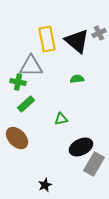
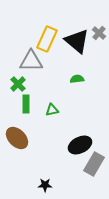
gray cross: rotated 24 degrees counterclockwise
yellow rectangle: rotated 35 degrees clockwise
gray triangle: moved 5 px up
green cross: moved 2 px down; rotated 35 degrees clockwise
green rectangle: rotated 48 degrees counterclockwise
green triangle: moved 9 px left, 9 px up
black ellipse: moved 1 px left, 2 px up
black star: rotated 24 degrees clockwise
